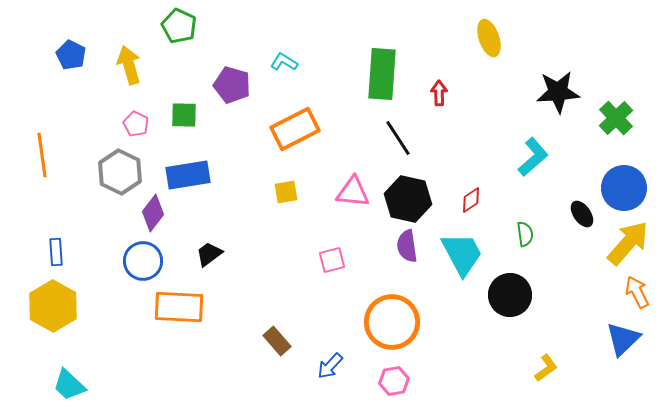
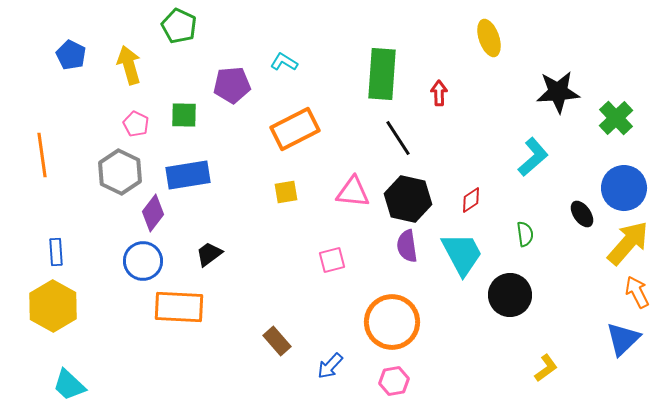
purple pentagon at (232, 85): rotated 21 degrees counterclockwise
